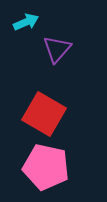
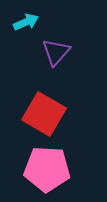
purple triangle: moved 1 px left, 3 px down
pink pentagon: moved 1 px right, 2 px down; rotated 9 degrees counterclockwise
